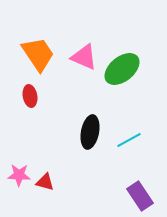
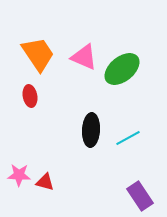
black ellipse: moved 1 px right, 2 px up; rotated 8 degrees counterclockwise
cyan line: moved 1 px left, 2 px up
